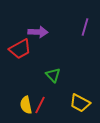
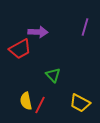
yellow semicircle: moved 4 px up
